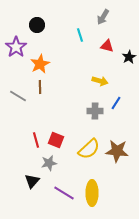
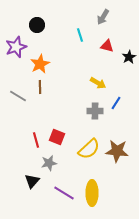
purple star: rotated 15 degrees clockwise
yellow arrow: moved 2 px left, 2 px down; rotated 14 degrees clockwise
red square: moved 1 px right, 3 px up
